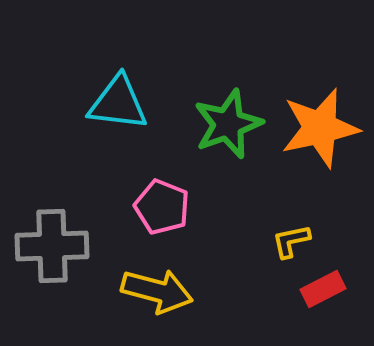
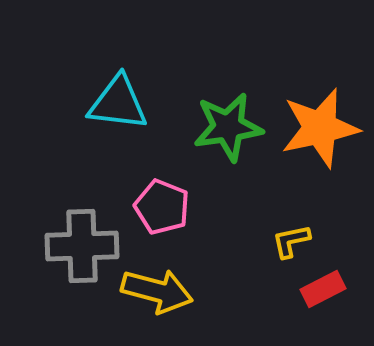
green star: moved 3 px down; rotated 12 degrees clockwise
gray cross: moved 30 px right
